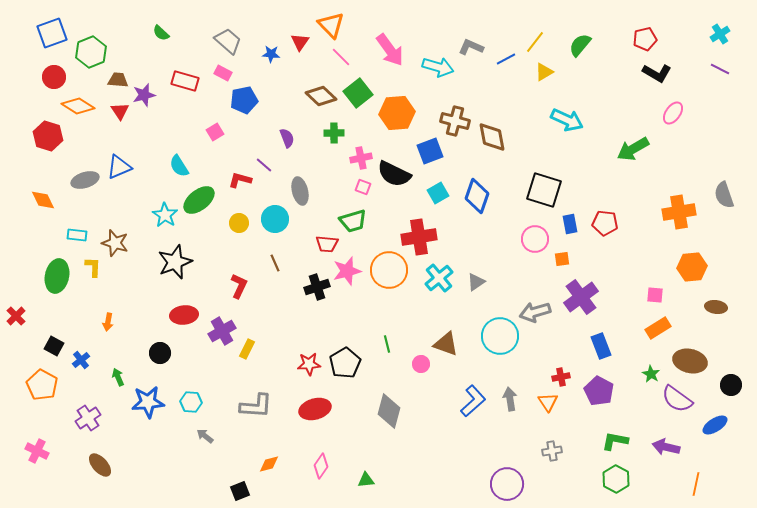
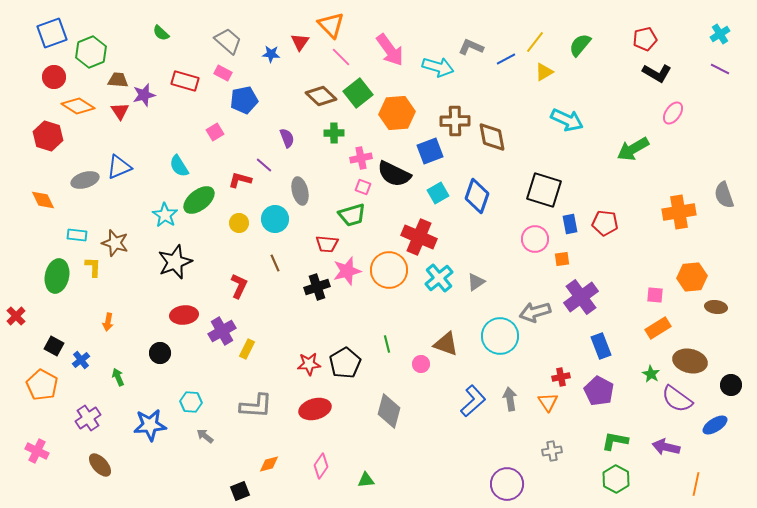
brown cross at (455, 121): rotated 16 degrees counterclockwise
green trapezoid at (353, 221): moved 1 px left, 6 px up
red cross at (419, 237): rotated 32 degrees clockwise
orange hexagon at (692, 267): moved 10 px down
blue star at (148, 402): moved 2 px right, 23 px down
